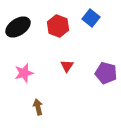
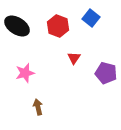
black ellipse: moved 1 px left, 1 px up; rotated 65 degrees clockwise
red triangle: moved 7 px right, 8 px up
pink star: moved 1 px right
